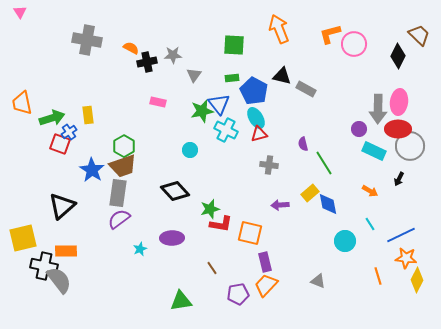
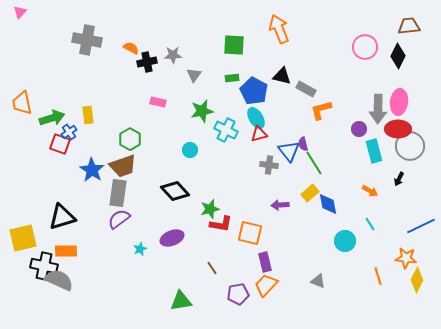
pink triangle at (20, 12): rotated 16 degrees clockwise
orange L-shape at (330, 34): moved 9 px left, 76 px down
brown trapezoid at (419, 35): moved 10 px left, 9 px up; rotated 50 degrees counterclockwise
pink circle at (354, 44): moved 11 px right, 3 px down
blue triangle at (219, 104): moved 70 px right, 47 px down
green hexagon at (124, 146): moved 6 px right, 7 px up
cyan rectangle at (374, 151): rotated 50 degrees clockwise
green line at (324, 163): moved 10 px left
black triangle at (62, 206): moved 11 px down; rotated 24 degrees clockwise
blue line at (401, 235): moved 20 px right, 9 px up
purple ellipse at (172, 238): rotated 20 degrees counterclockwise
gray semicircle at (59, 280): rotated 28 degrees counterclockwise
